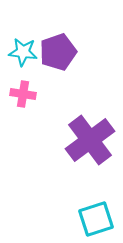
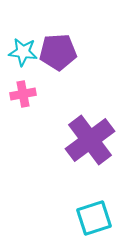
purple pentagon: rotated 15 degrees clockwise
pink cross: rotated 20 degrees counterclockwise
cyan square: moved 2 px left, 1 px up
